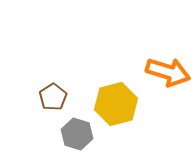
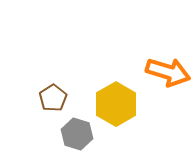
brown pentagon: moved 1 px down
yellow hexagon: rotated 15 degrees counterclockwise
